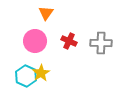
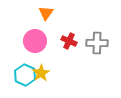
gray cross: moved 4 px left
cyan hexagon: moved 1 px left, 1 px up
